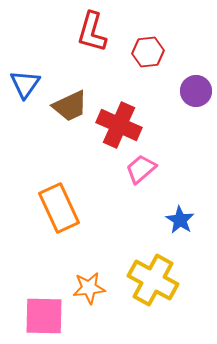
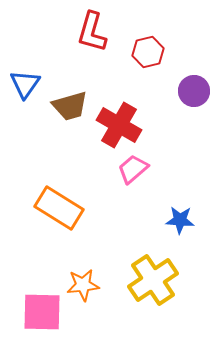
red hexagon: rotated 8 degrees counterclockwise
purple circle: moved 2 px left
brown trapezoid: rotated 9 degrees clockwise
red cross: rotated 6 degrees clockwise
pink trapezoid: moved 8 px left
orange rectangle: rotated 33 degrees counterclockwise
blue star: rotated 28 degrees counterclockwise
yellow cross: rotated 27 degrees clockwise
orange star: moved 6 px left, 3 px up
pink square: moved 2 px left, 4 px up
